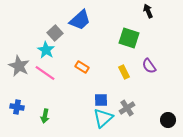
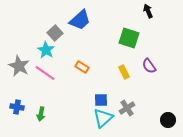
green arrow: moved 4 px left, 2 px up
